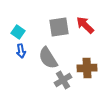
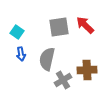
cyan square: moved 1 px left
blue arrow: moved 3 px down
gray semicircle: moved 1 px left, 1 px down; rotated 45 degrees clockwise
brown cross: moved 2 px down
